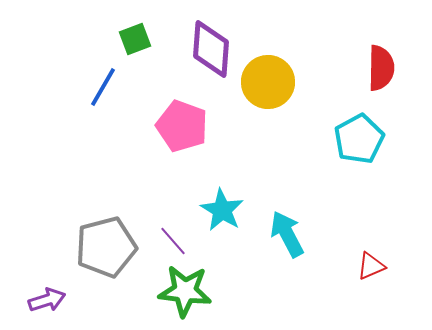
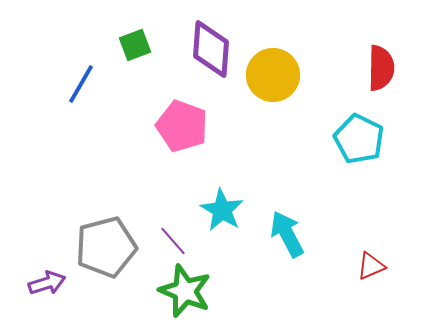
green square: moved 6 px down
yellow circle: moved 5 px right, 7 px up
blue line: moved 22 px left, 3 px up
cyan pentagon: rotated 18 degrees counterclockwise
green star: rotated 16 degrees clockwise
purple arrow: moved 17 px up
